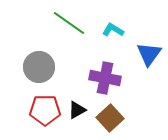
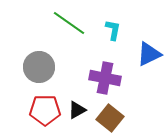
cyan L-shape: rotated 70 degrees clockwise
blue triangle: rotated 28 degrees clockwise
brown square: rotated 8 degrees counterclockwise
